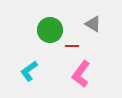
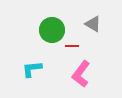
green circle: moved 2 px right
cyan L-shape: moved 3 px right, 2 px up; rotated 30 degrees clockwise
